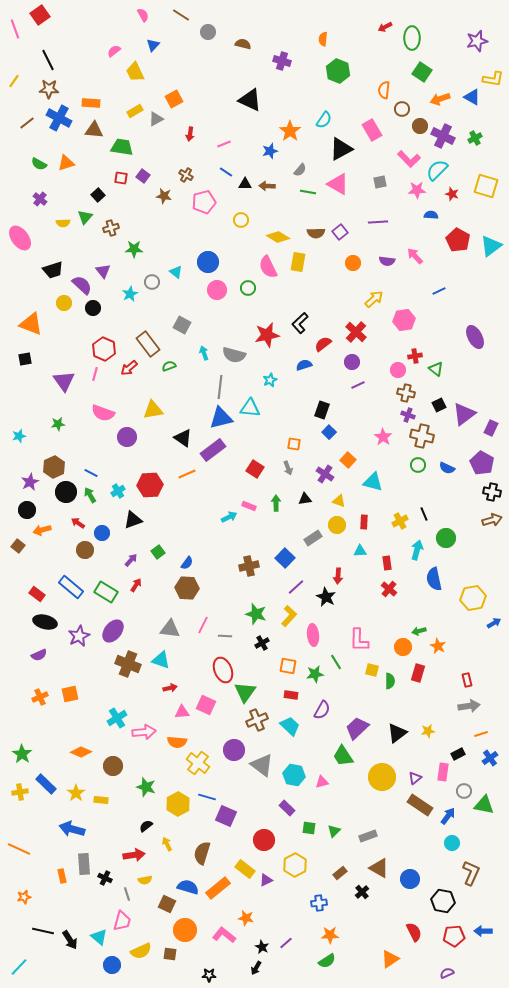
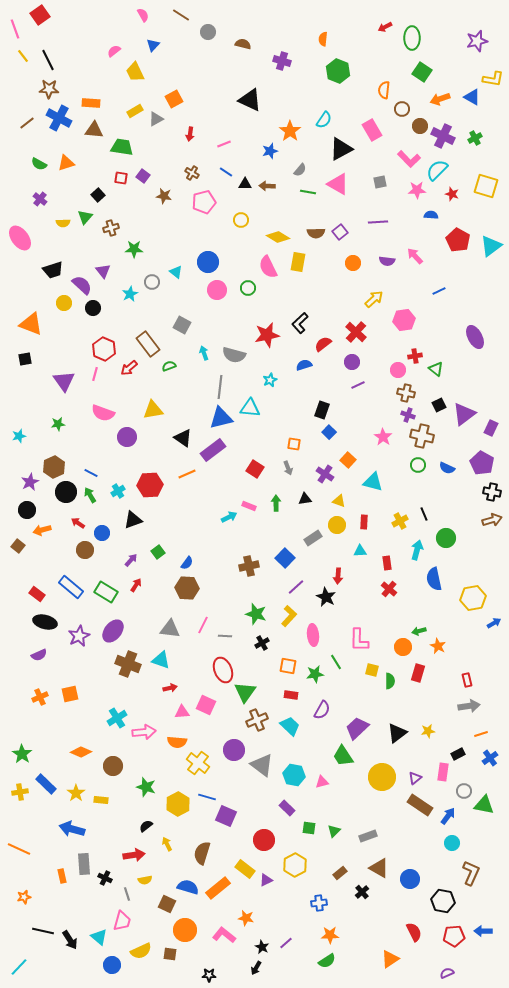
yellow line at (14, 81): moved 9 px right, 25 px up; rotated 72 degrees counterclockwise
brown cross at (186, 175): moved 6 px right, 2 px up
